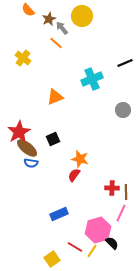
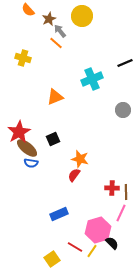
gray arrow: moved 2 px left, 3 px down
yellow cross: rotated 21 degrees counterclockwise
